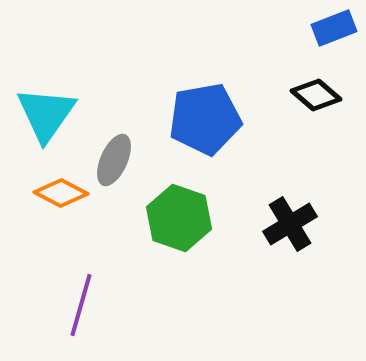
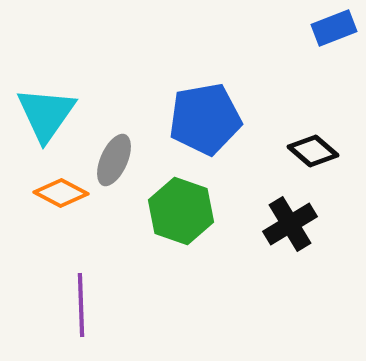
black diamond: moved 3 px left, 56 px down
green hexagon: moved 2 px right, 7 px up
purple line: rotated 18 degrees counterclockwise
